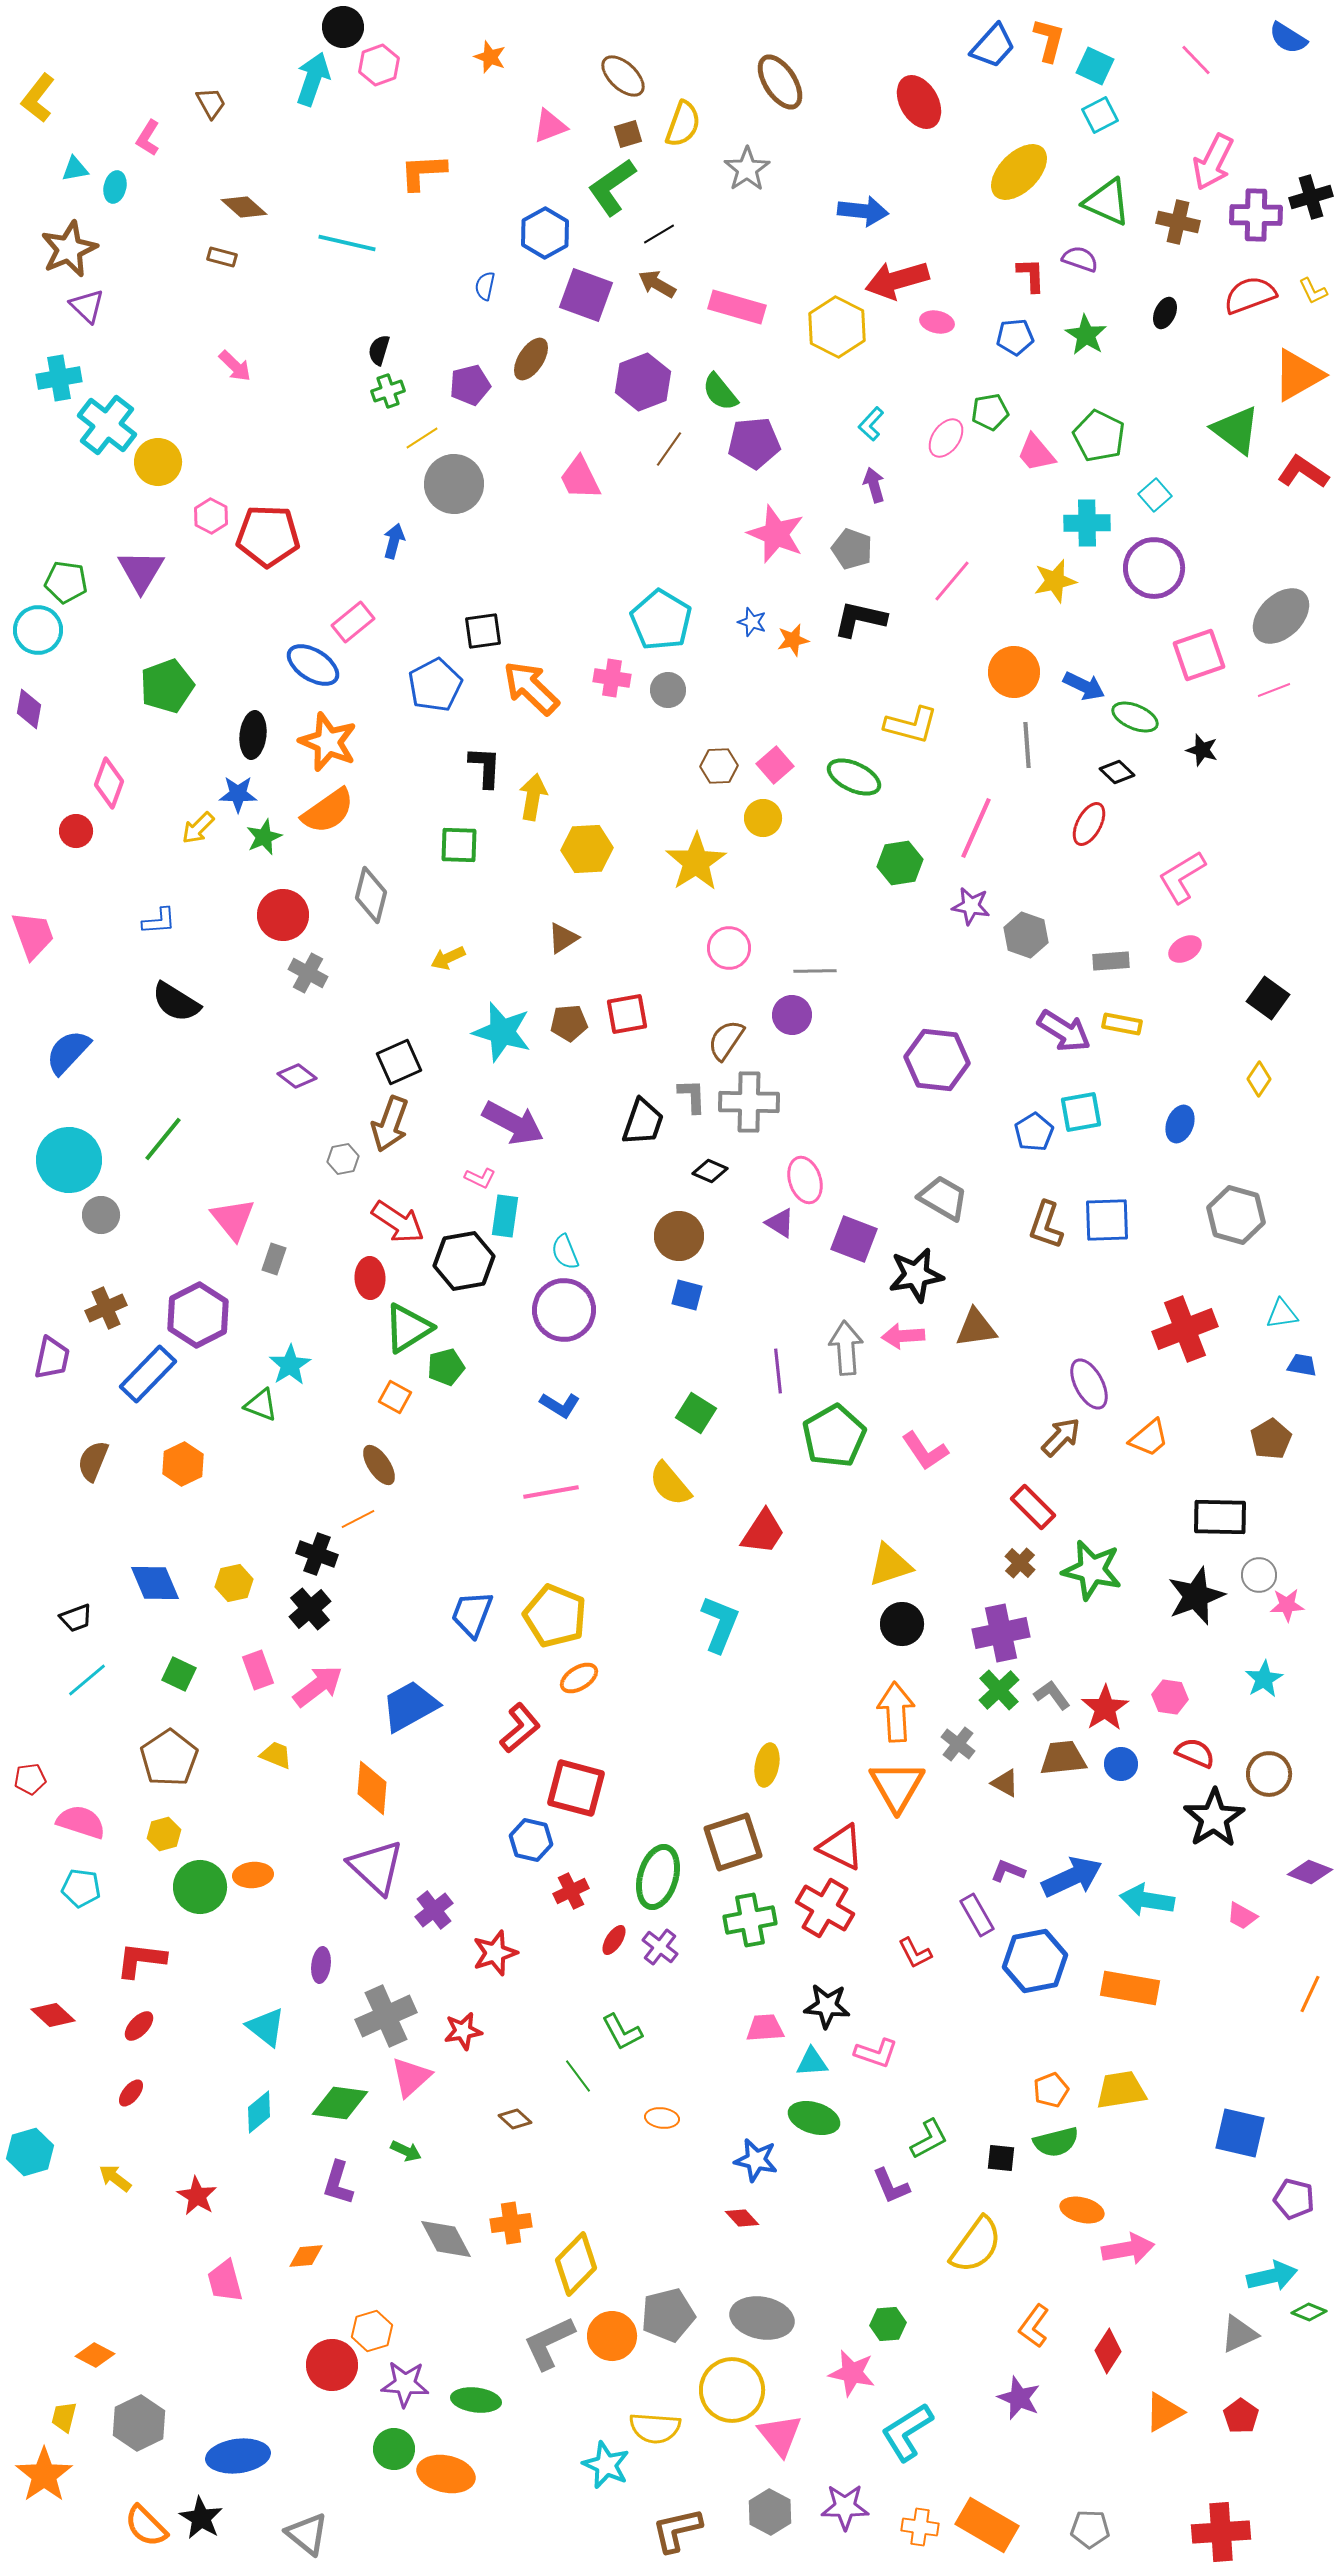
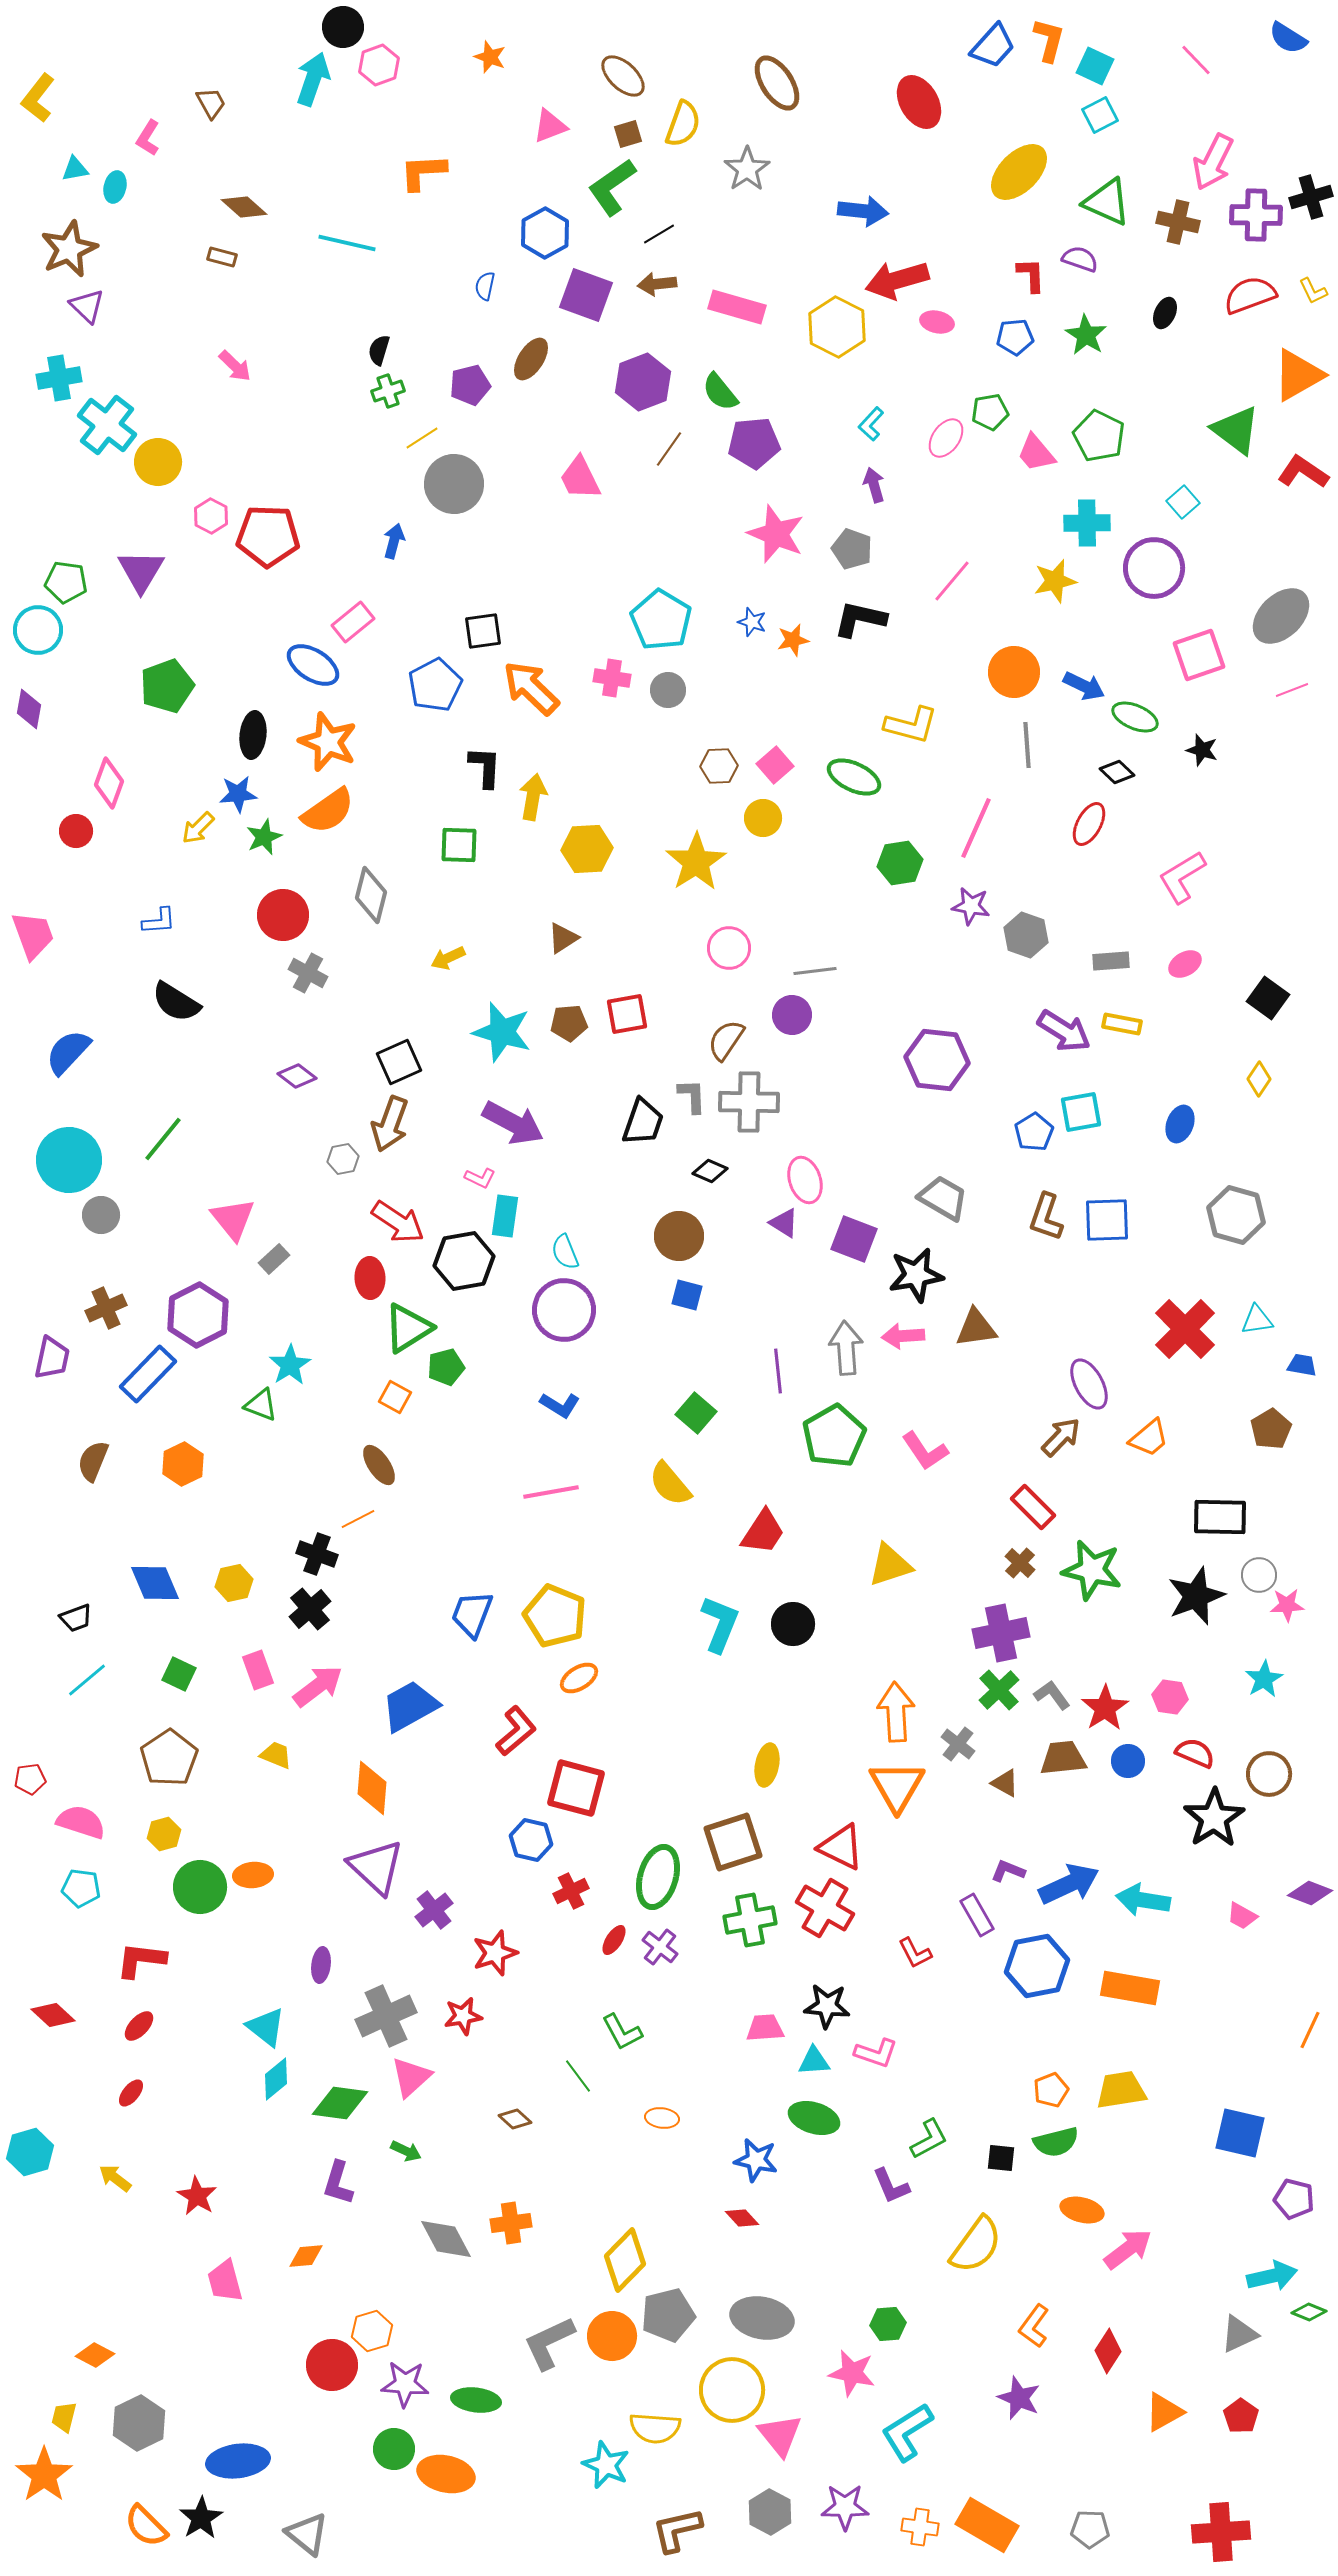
brown ellipse at (780, 82): moved 3 px left, 1 px down
brown arrow at (657, 284): rotated 36 degrees counterclockwise
cyan square at (1155, 495): moved 28 px right, 7 px down
pink line at (1274, 690): moved 18 px right
blue star at (238, 794): rotated 6 degrees counterclockwise
pink ellipse at (1185, 949): moved 15 px down
gray line at (815, 971): rotated 6 degrees counterclockwise
purple triangle at (780, 1223): moved 4 px right
brown L-shape at (1046, 1225): moved 8 px up
gray rectangle at (274, 1259): rotated 28 degrees clockwise
cyan triangle at (1282, 1314): moved 25 px left, 6 px down
red cross at (1185, 1329): rotated 24 degrees counterclockwise
green square at (696, 1413): rotated 9 degrees clockwise
brown pentagon at (1271, 1439): moved 10 px up
black circle at (902, 1624): moved 109 px left
red L-shape at (520, 1728): moved 4 px left, 3 px down
blue circle at (1121, 1764): moved 7 px right, 3 px up
purple diamond at (1310, 1872): moved 21 px down
blue arrow at (1072, 1877): moved 3 px left, 7 px down
cyan arrow at (1147, 1900): moved 4 px left
blue hexagon at (1035, 1961): moved 2 px right, 5 px down
orange line at (1310, 1994): moved 36 px down
red star at (463, 2031): moved 15 px up
cyan triangle at (812, 2062): moved 2 px right, 1 px up
cyan diamond at (259, 2112): moved 17 px right, 33 px up
pink arrow at (1128, 2249): rotated 27 degrees counterclockwise
yellow diamond at (576, 2264): moved 49 px right, 4 px up
blue ellipse at (238, 2456): moved 5 px down
black star at (201, 2518): rotated 9 degrees clockwise
